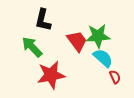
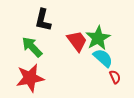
green star: moved 2 px down; rotated 25 degrees counterclockwise
red star: moved 21 px left, 3 px down
